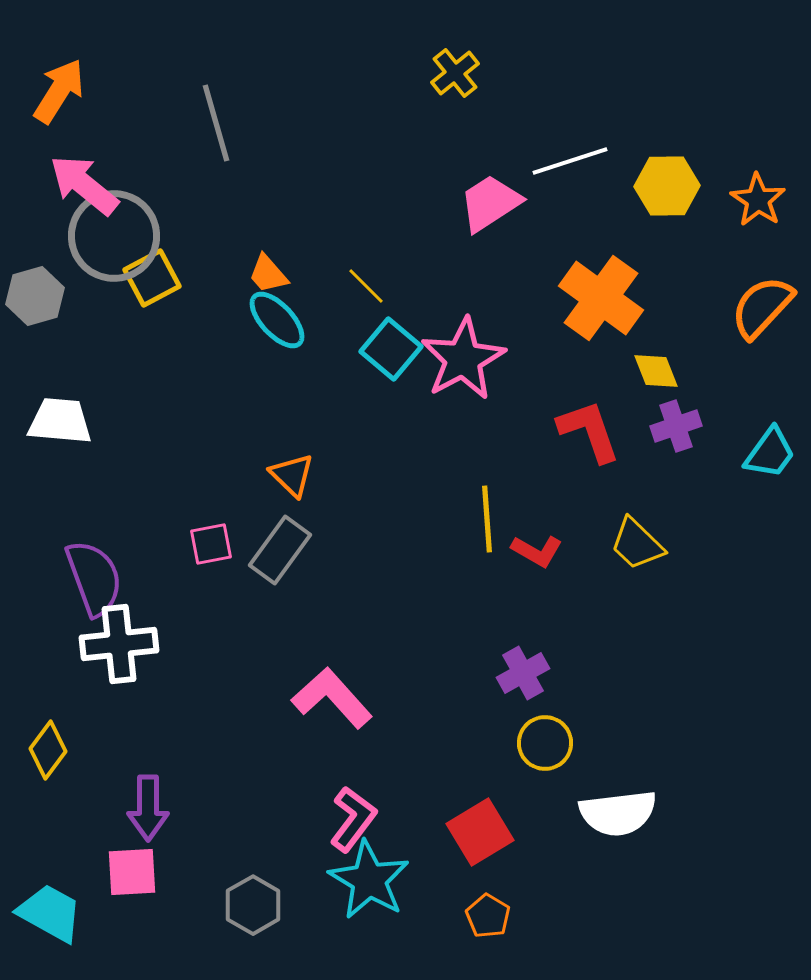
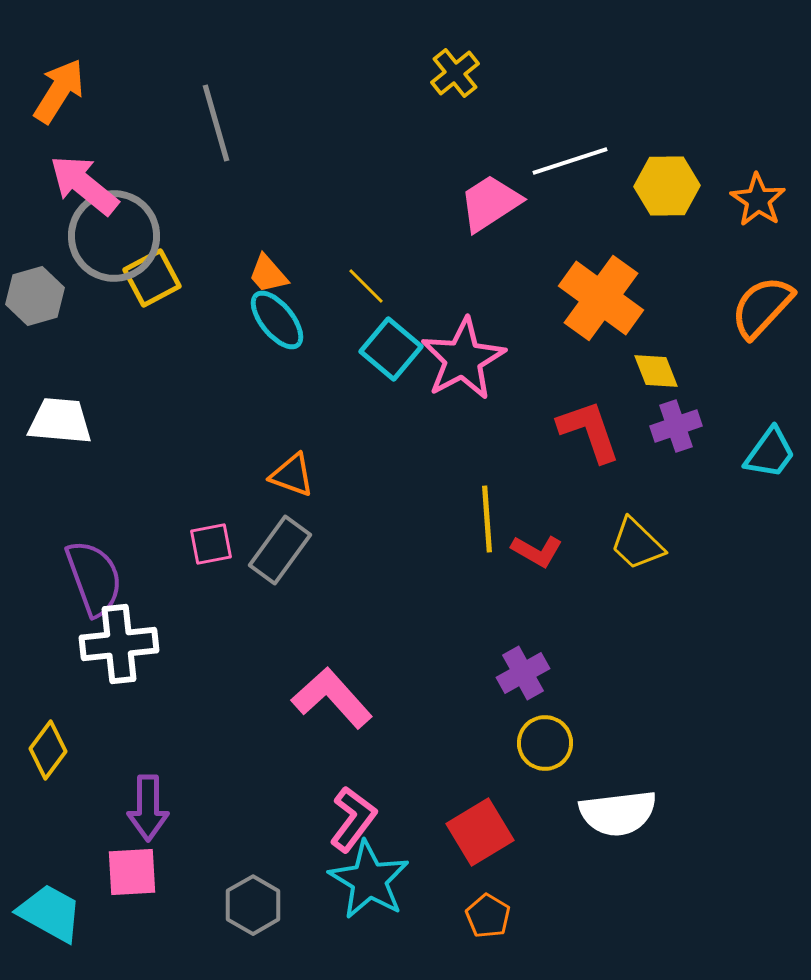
cyan ellipse at (277, 320): rotated 4 degrees clockwise
orange triangle at (292, 475): rotated 24 degrees counterclockwise
